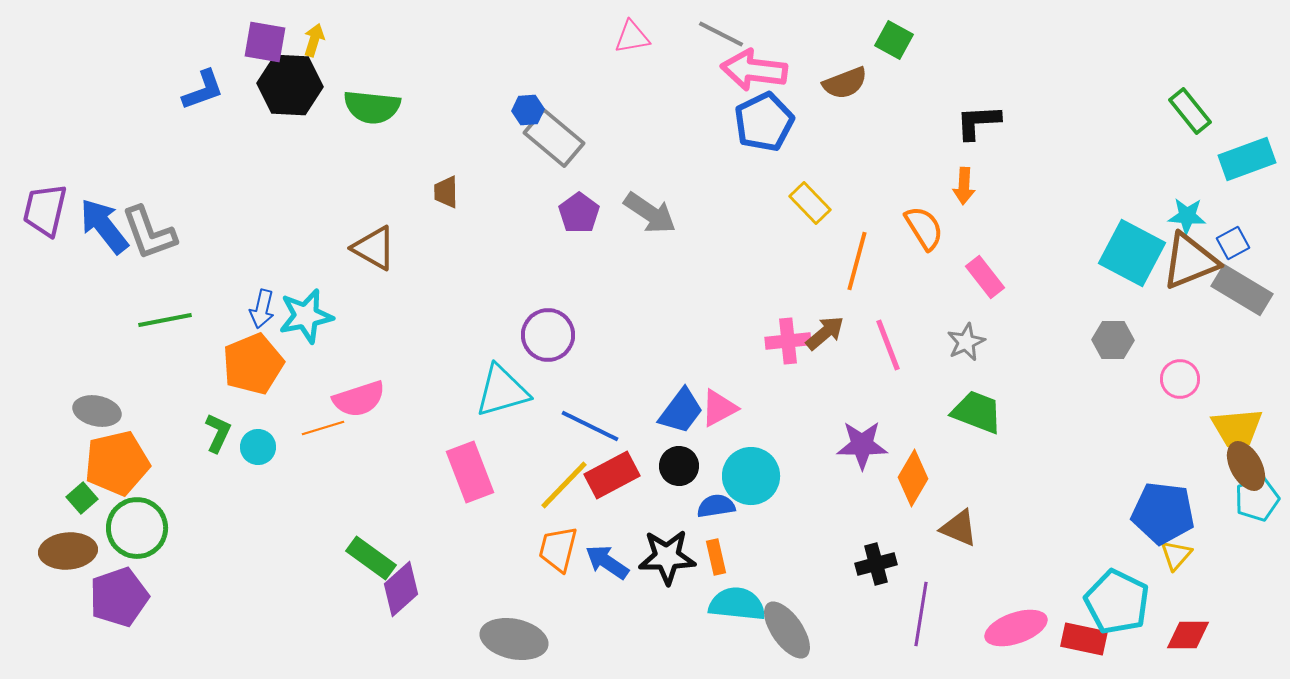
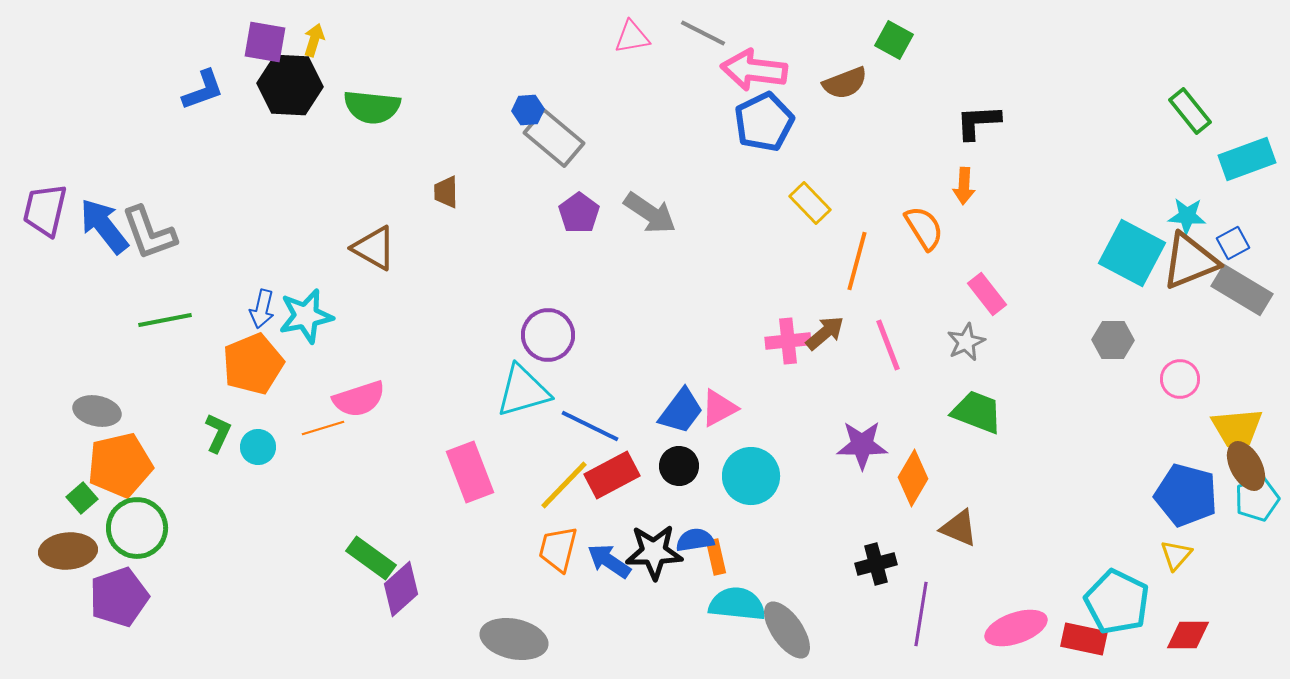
gray line at (721, 34): moved 18 px left, 1 px up
pink rectangle at (985, 277): moved 2 px right, 17 px down
cyan triangle at (502, 391): moved 21 px right
orange pentagon at (117, 463): moved 3 px right, 2 px down
blue semicircle at (716, 506): moved 21 px left, 34 px down
blue pentagon at (1163, 513): moved 23 px right, 18 px up; rotated 8 degrees clockwise
black star at (667, 557): moved 13 px left, 5 px up
blue arrow at (607, 562): moved 2 px right, 1 px up
